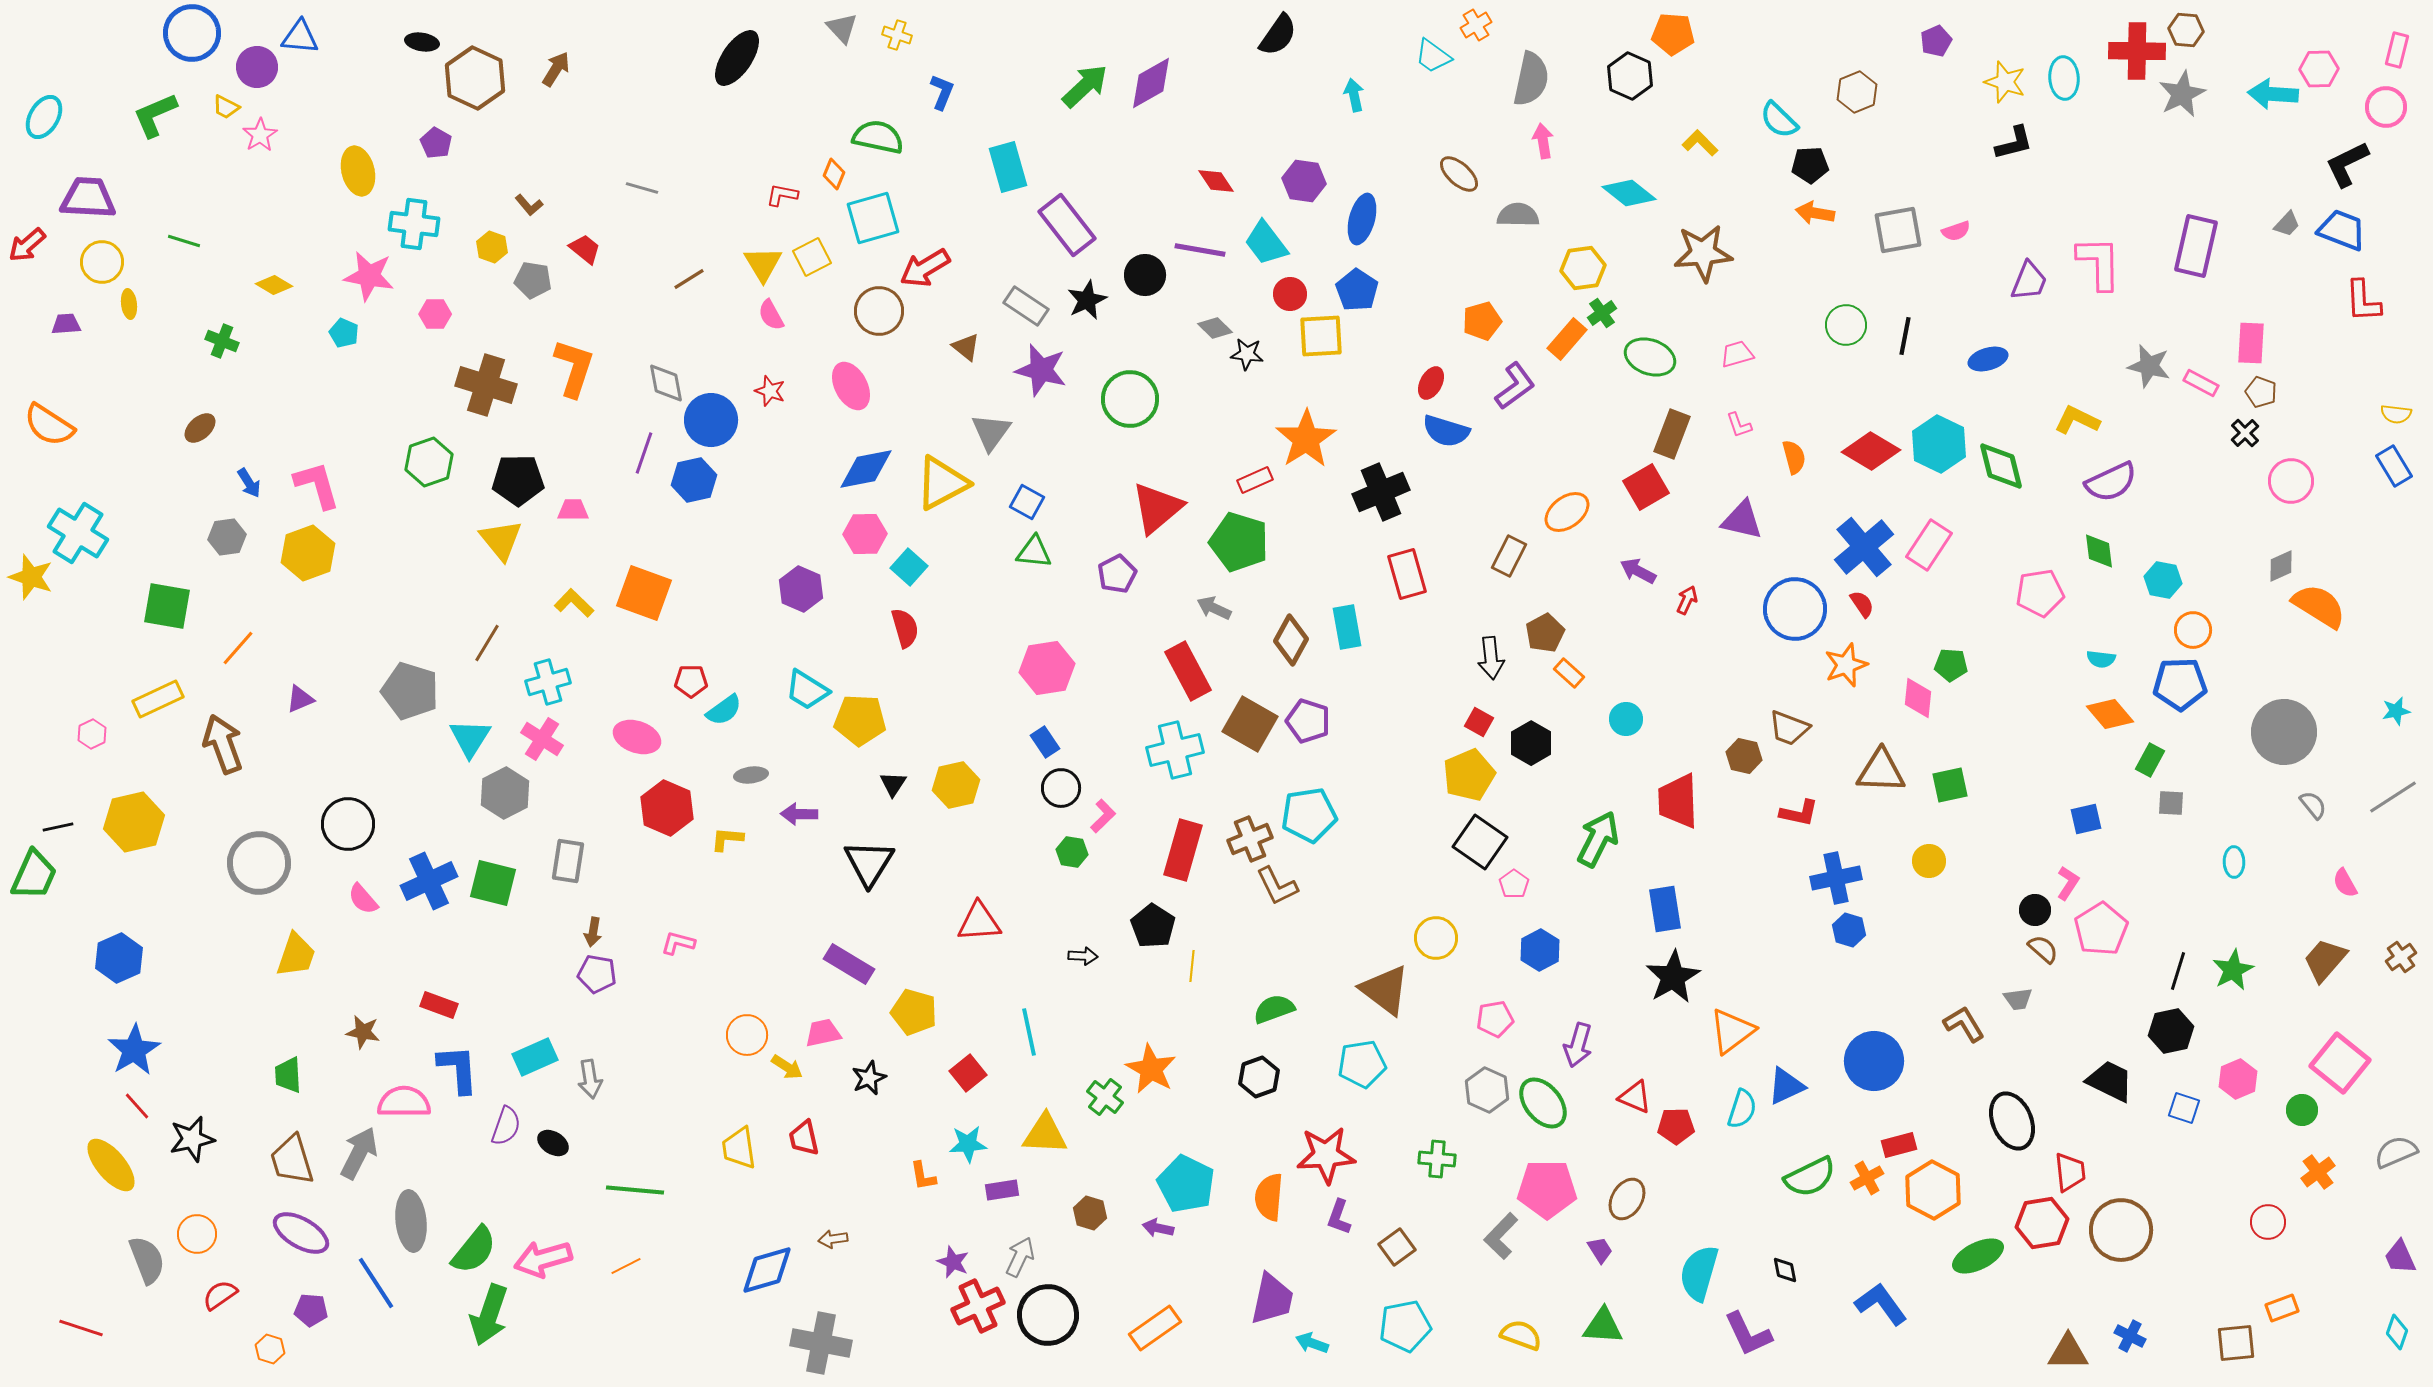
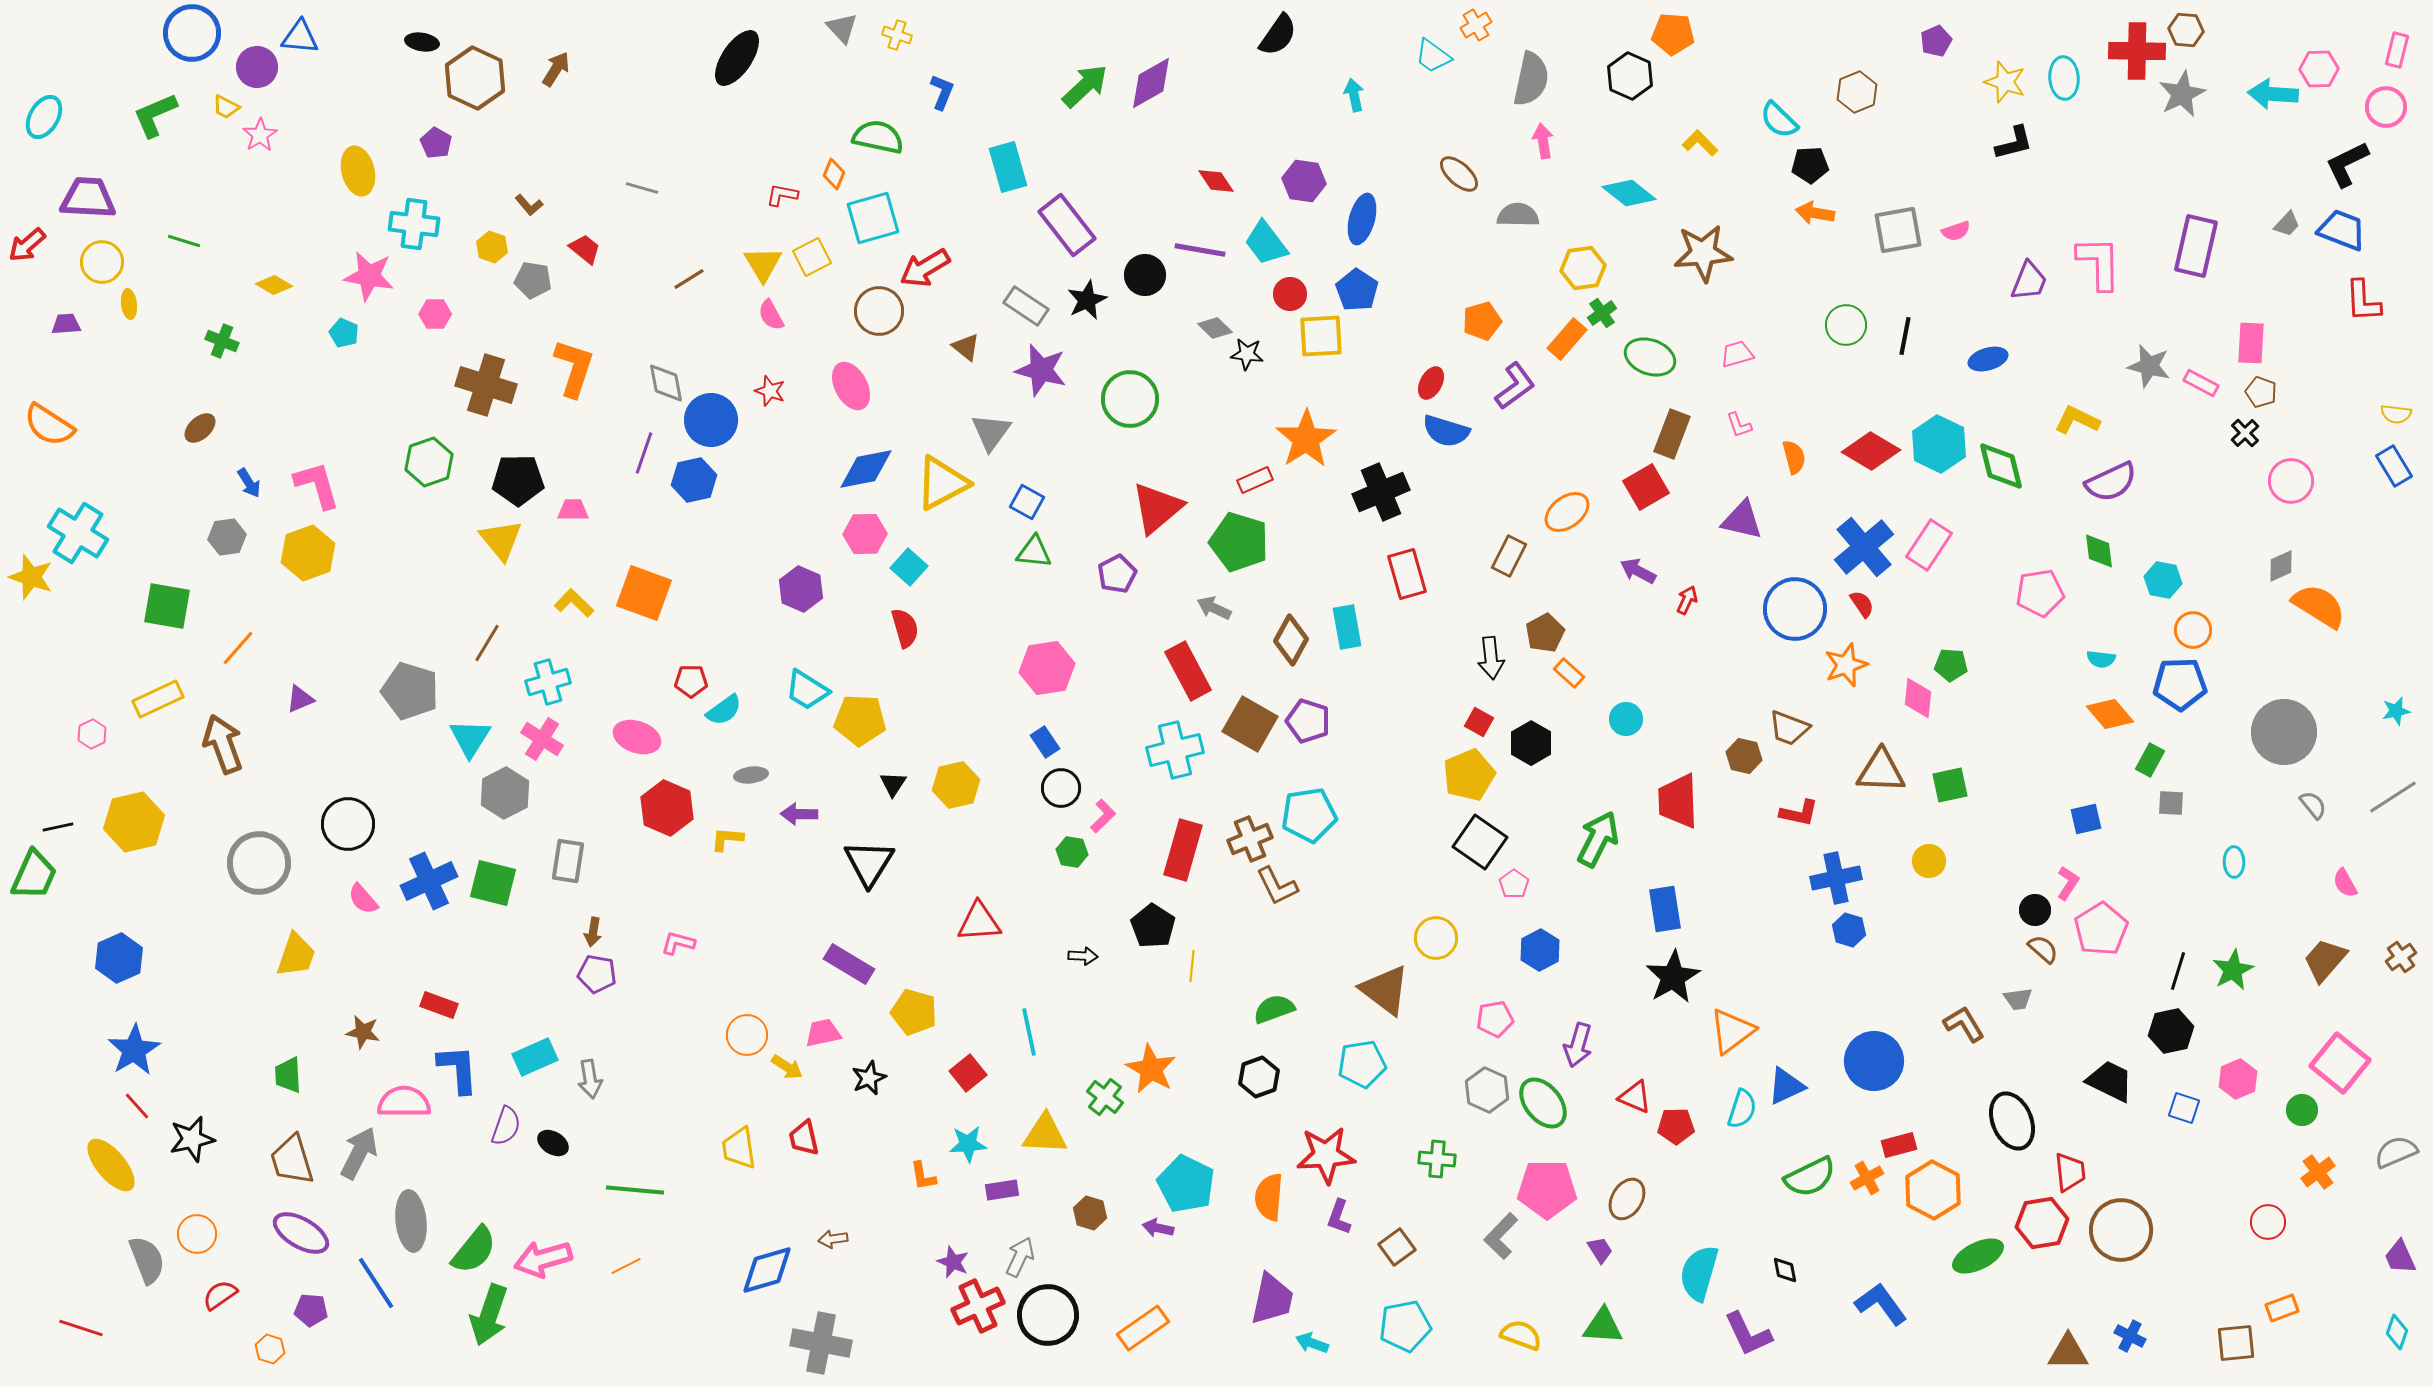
orange rectangle at (1155, 1328): moved 12 px left
